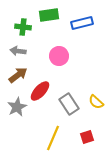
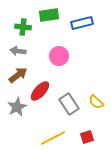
yellow line: rotated 40 degrees clockwise
